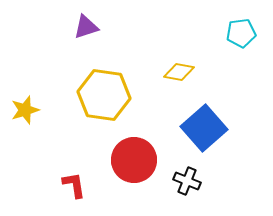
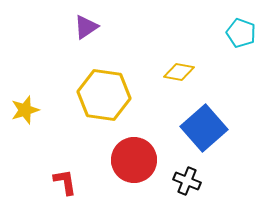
purple triangle: rotated 16 degrees counterclockwise
cyan pentagon: rotated 28 degrees clockwise
red L-shape: moved 9 px left, 3 px up
